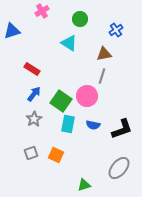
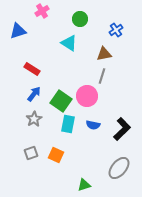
blue triangle: moved 6 px right
black L-shape: rotated 25 degrees counterclockwise
